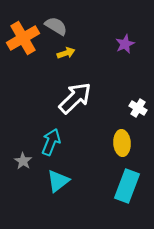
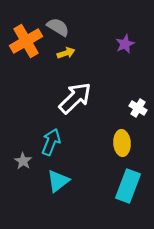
gray semicircle: moved 2 px right, 1 px down
orange cross: moved 3 px right, 3 px down
cyan rectangle: moved 1 px right
